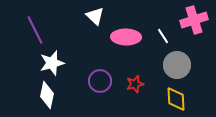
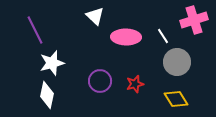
gray circle: moved 3 px up
yellow diamond: rotated 30 degrees counterclockwise
